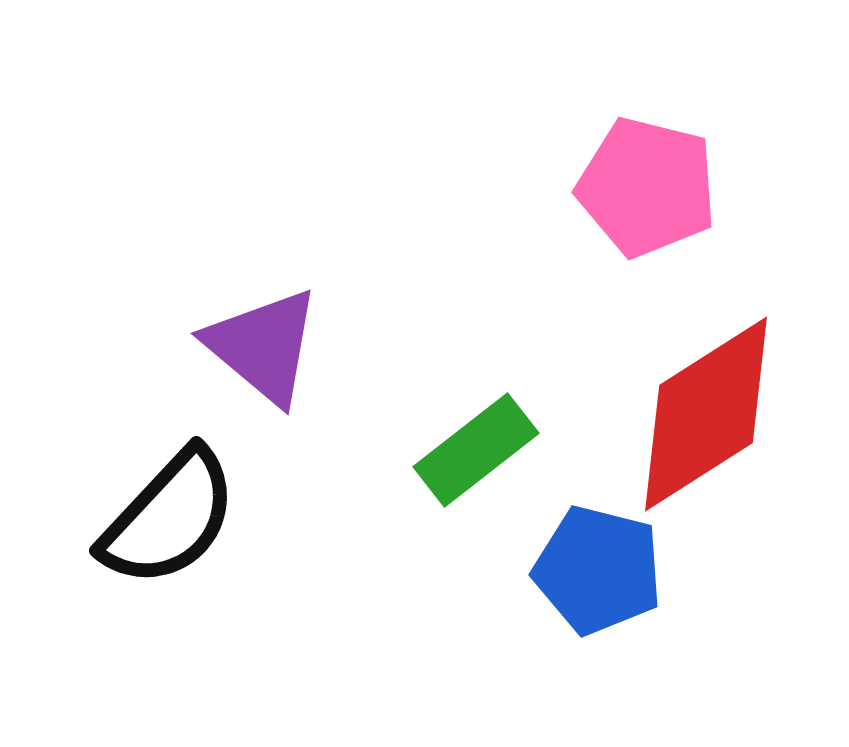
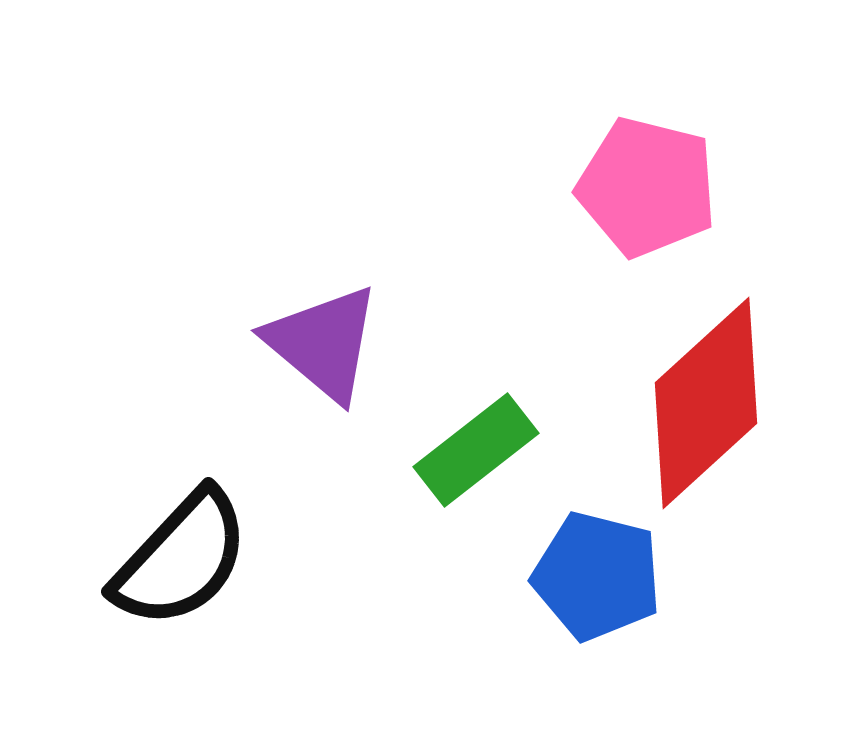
purple triangle: moved 60 px right, 3 px up
red diamond: moved 11 px up; rotated 10 degrees counterclockwise
black semicircle: moved 12 px right, 41 px down
blue pentagon: moved 1 px left, 6 px down
